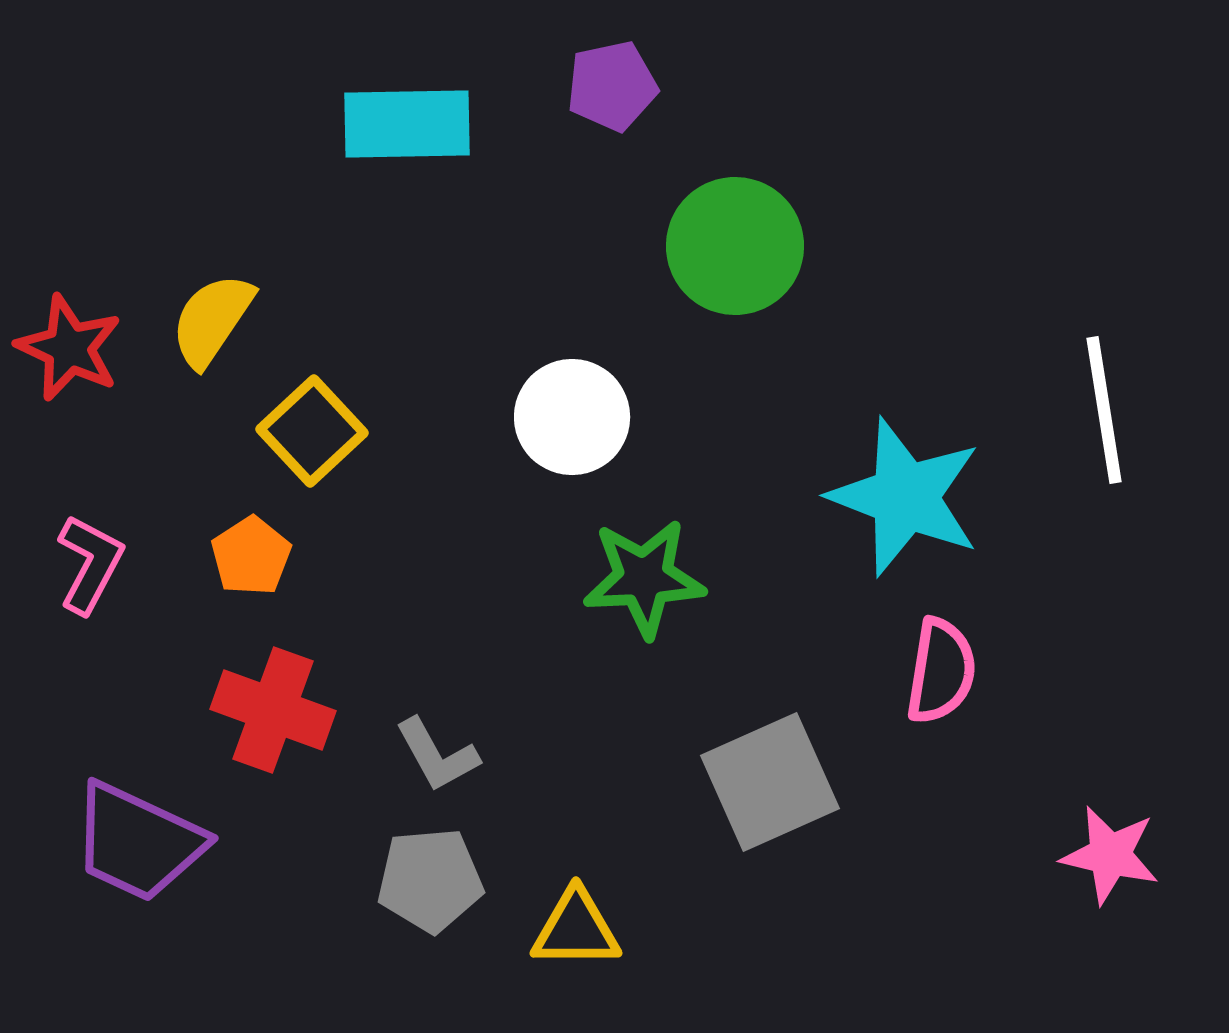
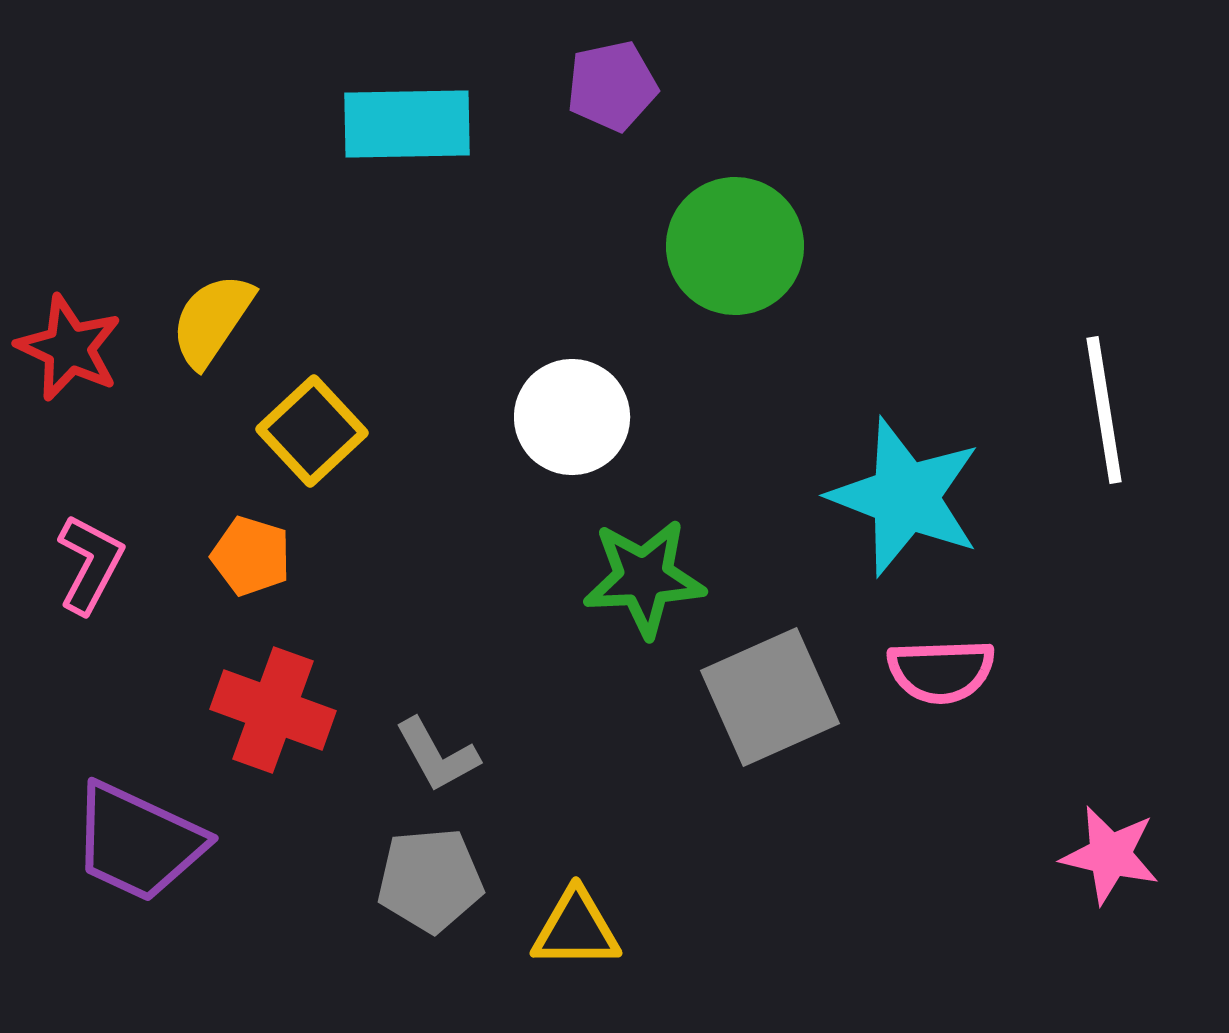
orange pentagon: rotated 22 degrees counterclockwise
pink semicircle: rotated 79 degrees clockwise
gray square: moved 85 px up
